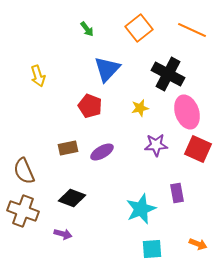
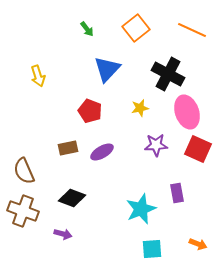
orange square: moved 3 px left
red pentagon: moved 5 px down
